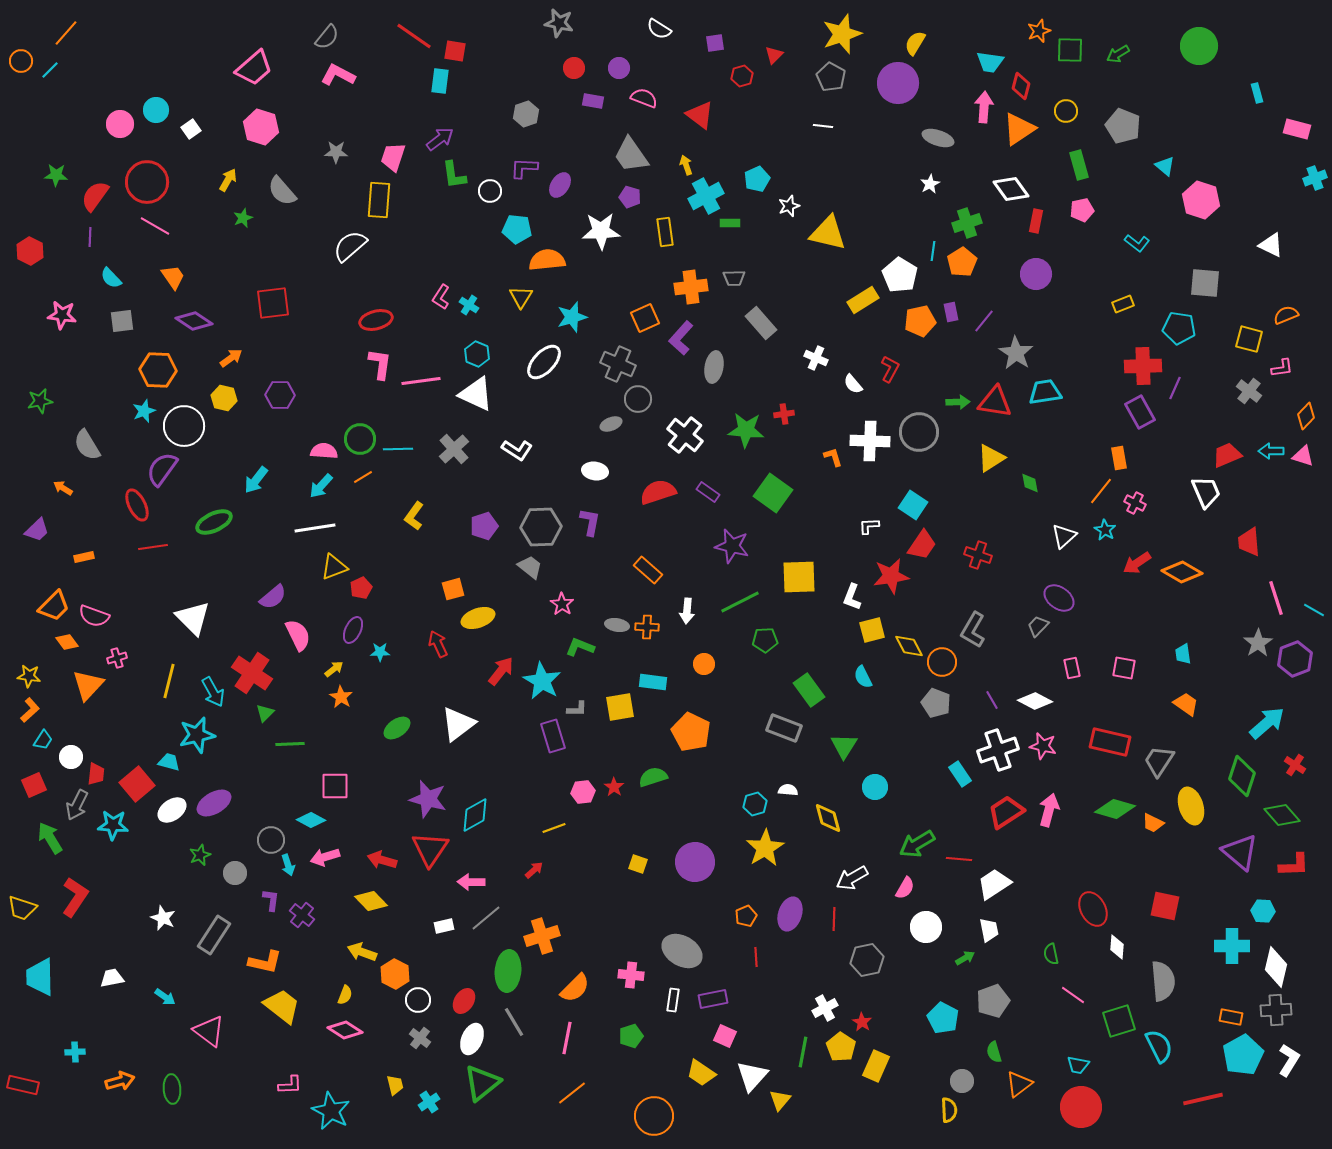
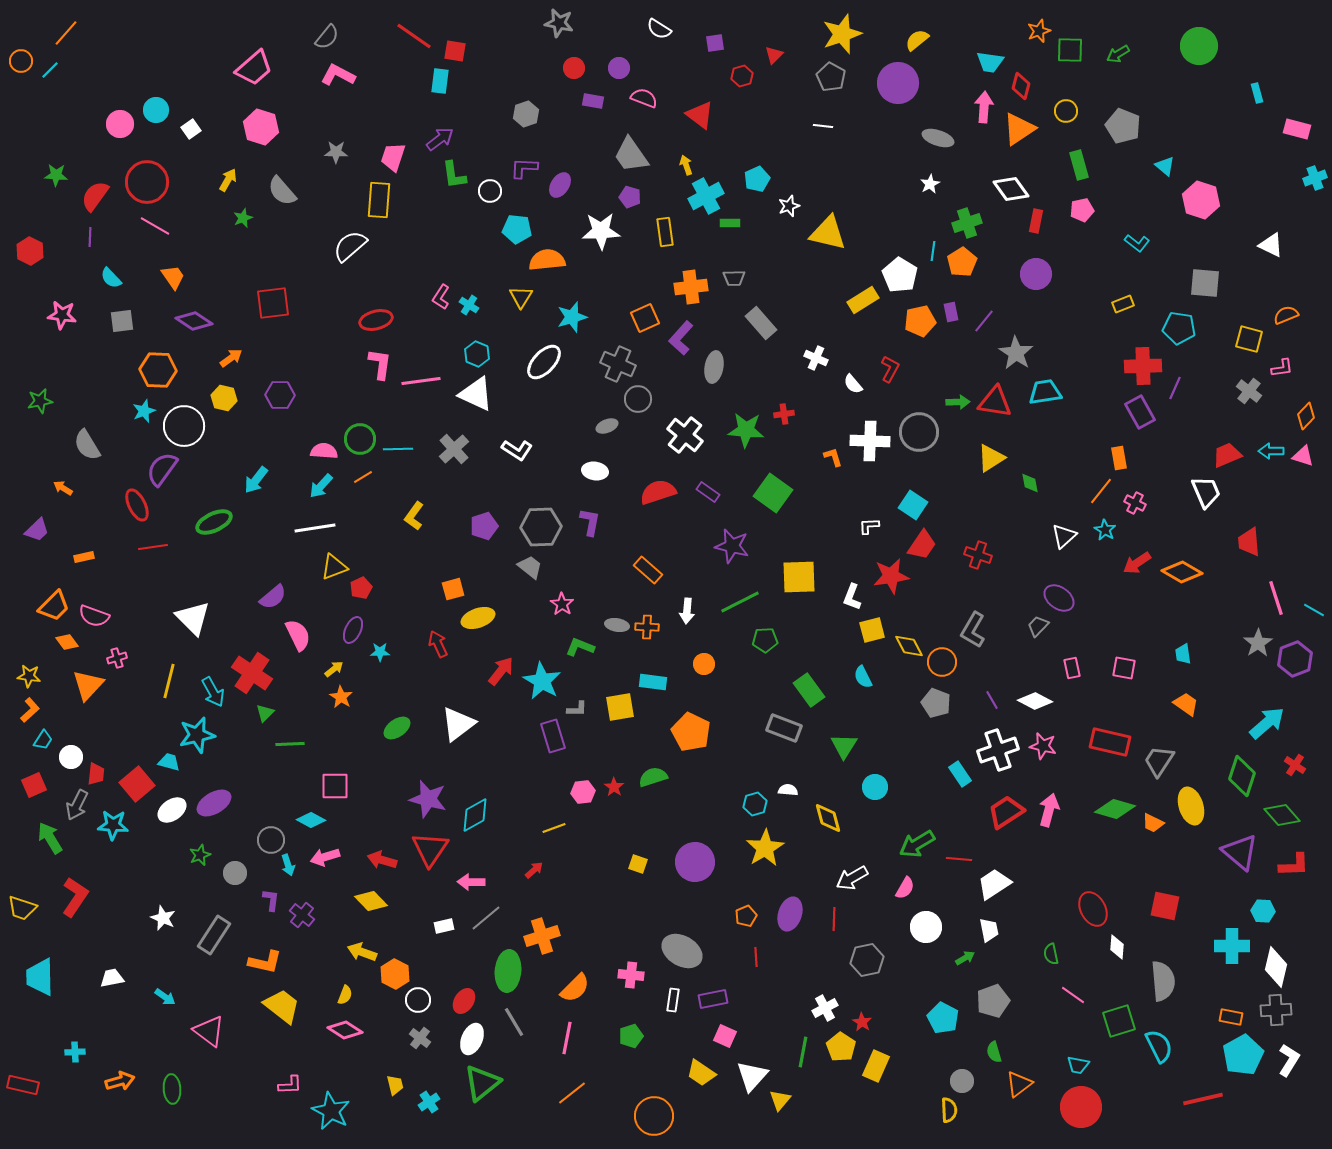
yellow semicircle at (915, 43): moved 2 px right, 3 px up; rotated 20 degrees clockwise
gray ellipse at (611, 424): moved 4 px left, 2 px down
